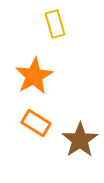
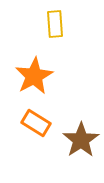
yellow rectangle: rotated 12 degrees clockwise
brown star: moved 1 px right
